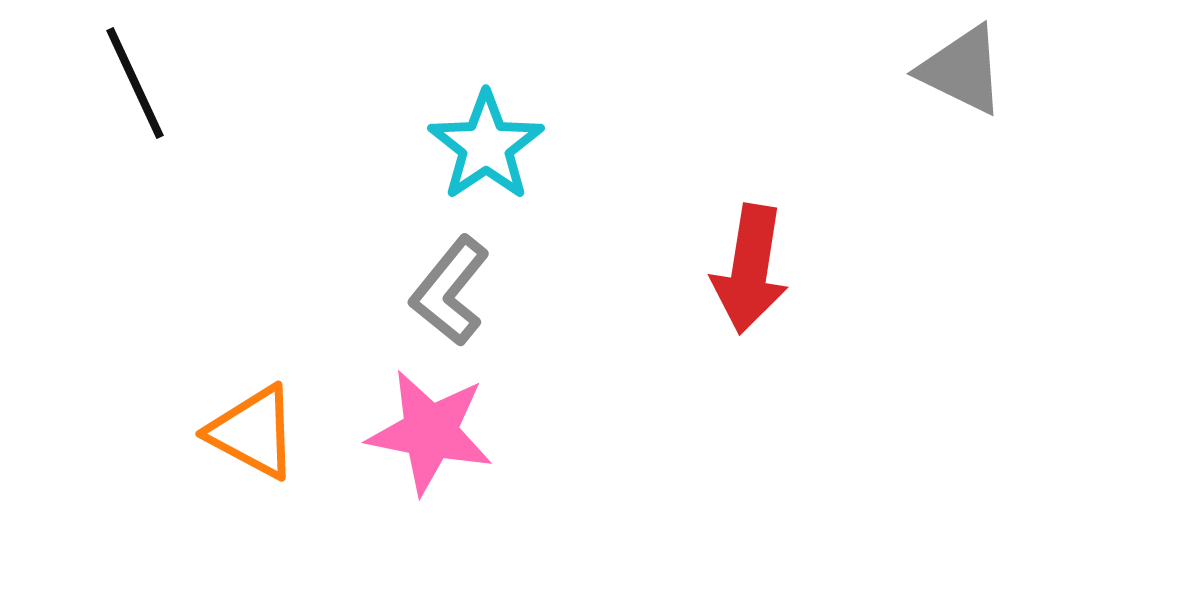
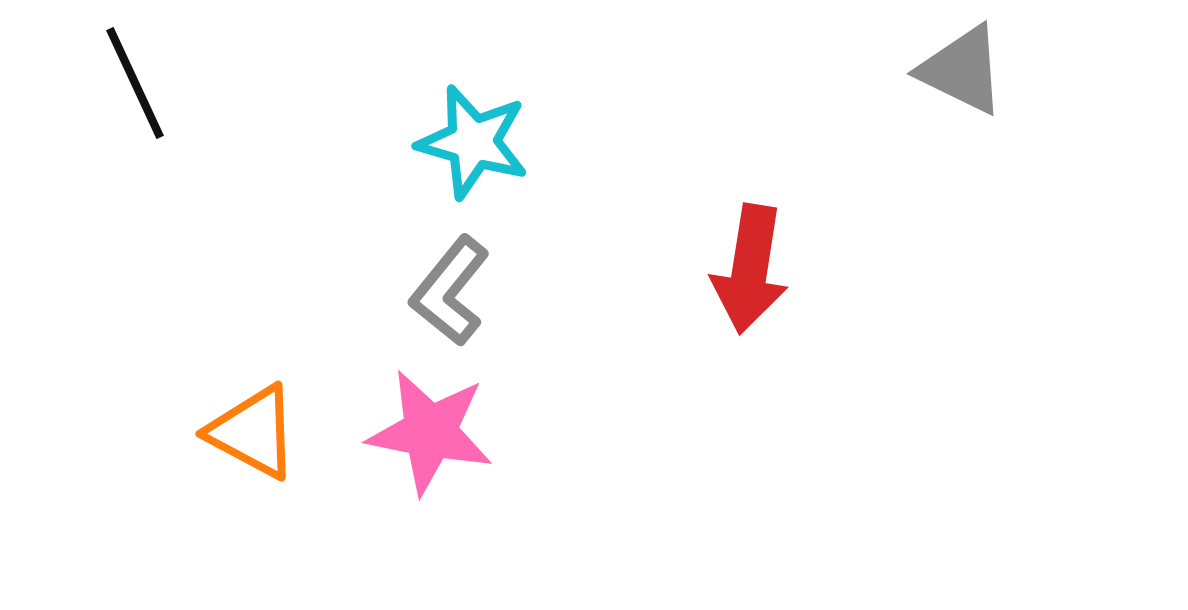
cyan star: moved 13 px left, 4 px up; rotated 22 degrees counterclockwise
